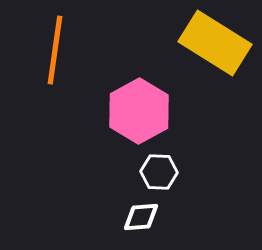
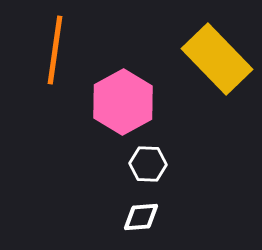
yellow rectangle: moved 2 px right, 16 px down; rotated 14 degrees clockwise
pink hexagon: moved 16 px left, 9 px up
white hexagon: moved 11 px left, 8 px up
